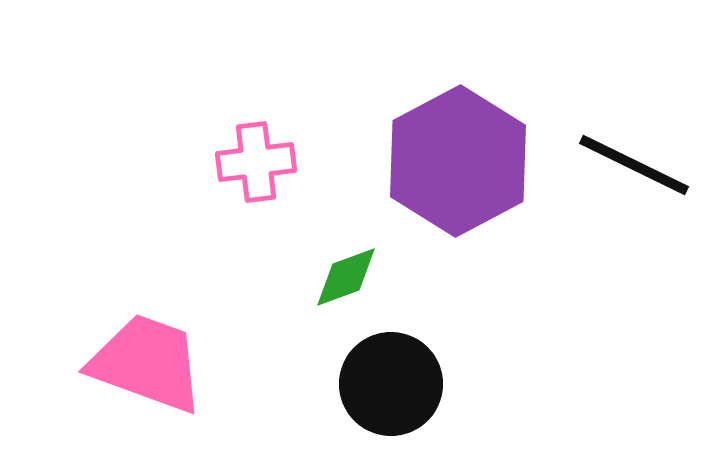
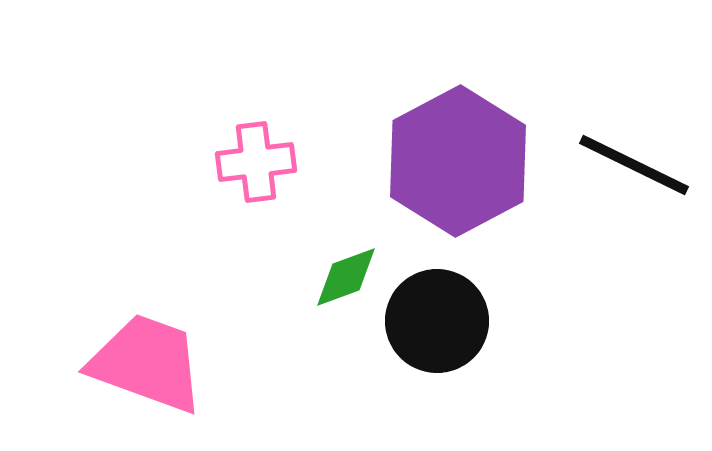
black circle: moved 46 px right, 63 px up
